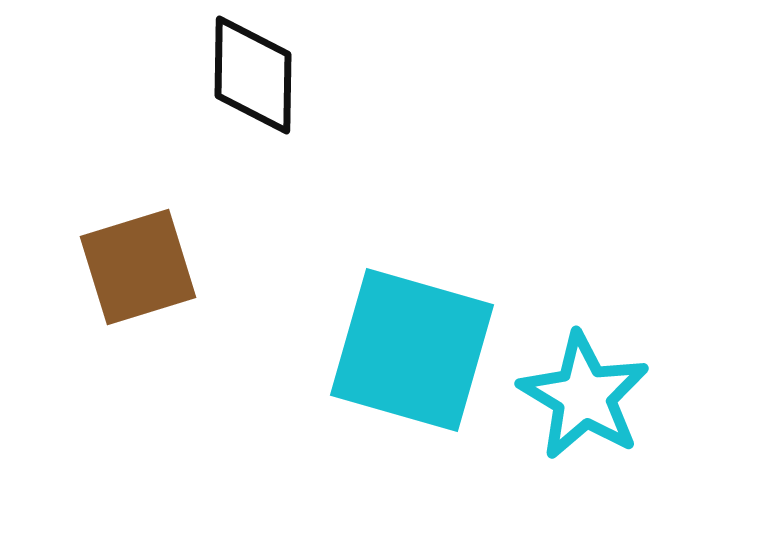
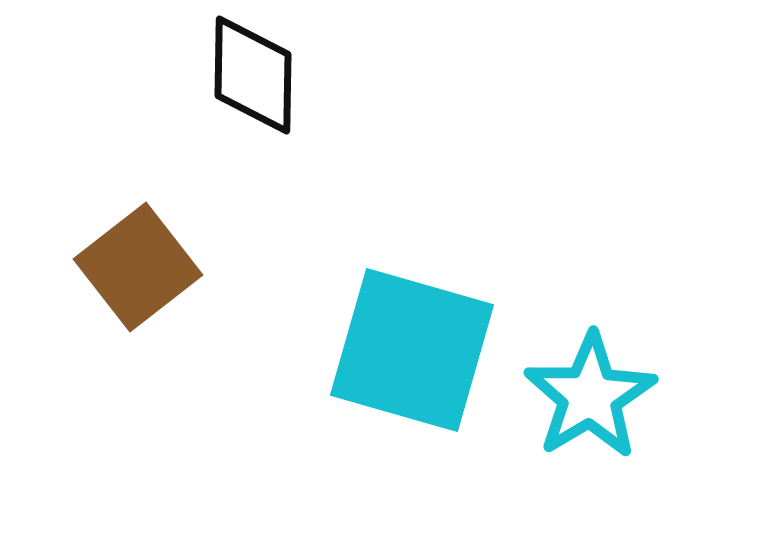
brown square: rotated 21 degrees counterclockwise
cyan star: moved 6 px right; rotated 10 degrees clockwise
